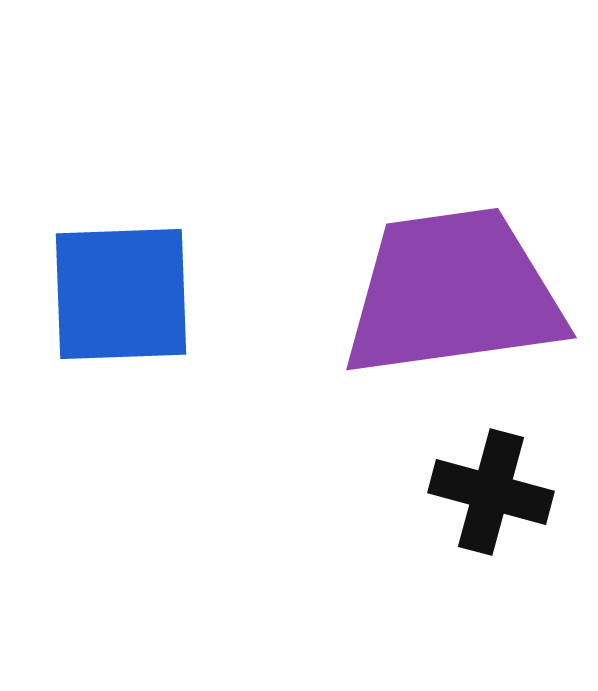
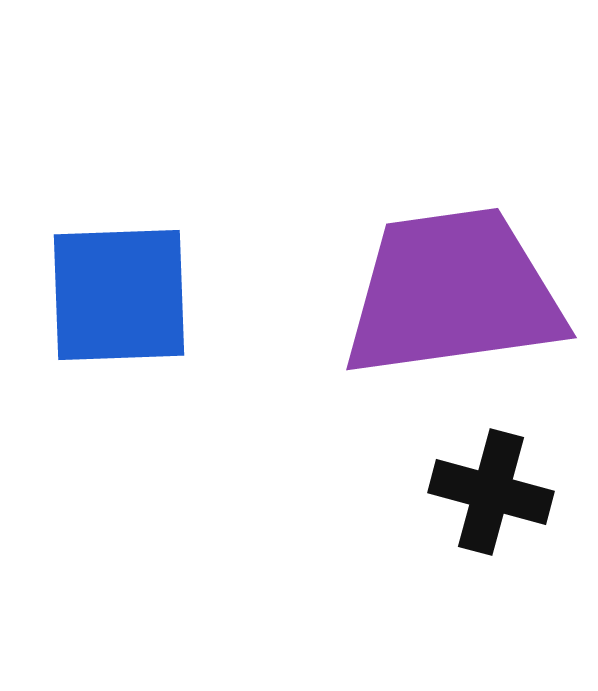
blue square: moved 2 px left, 1 px down
